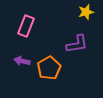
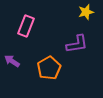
purple arrow: moved 10 px left; rotated 21 degrees clockwise
